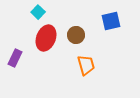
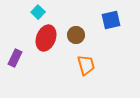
blue square: moved 1 px up
